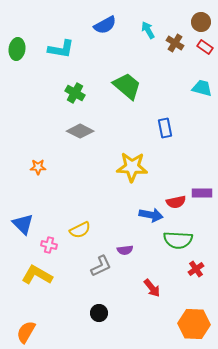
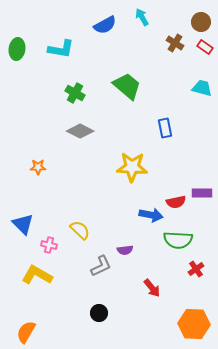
cyan arrow: moved 6 px left, 13 px up
yellow semicircle: rotated 110 degrees counterclockwise
